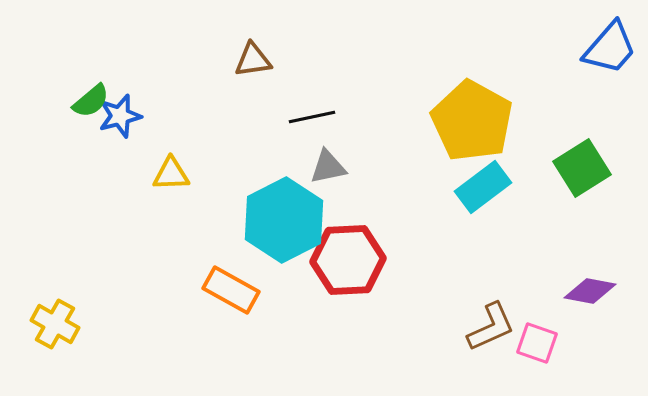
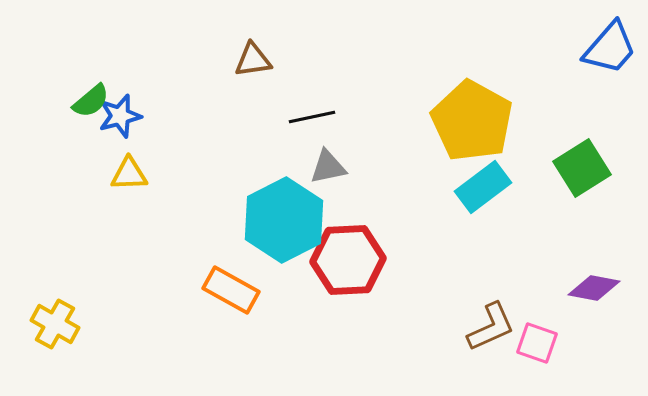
yellow triangle: moved 42 px left
purple diamond: moved 4 px right, 3 px up
